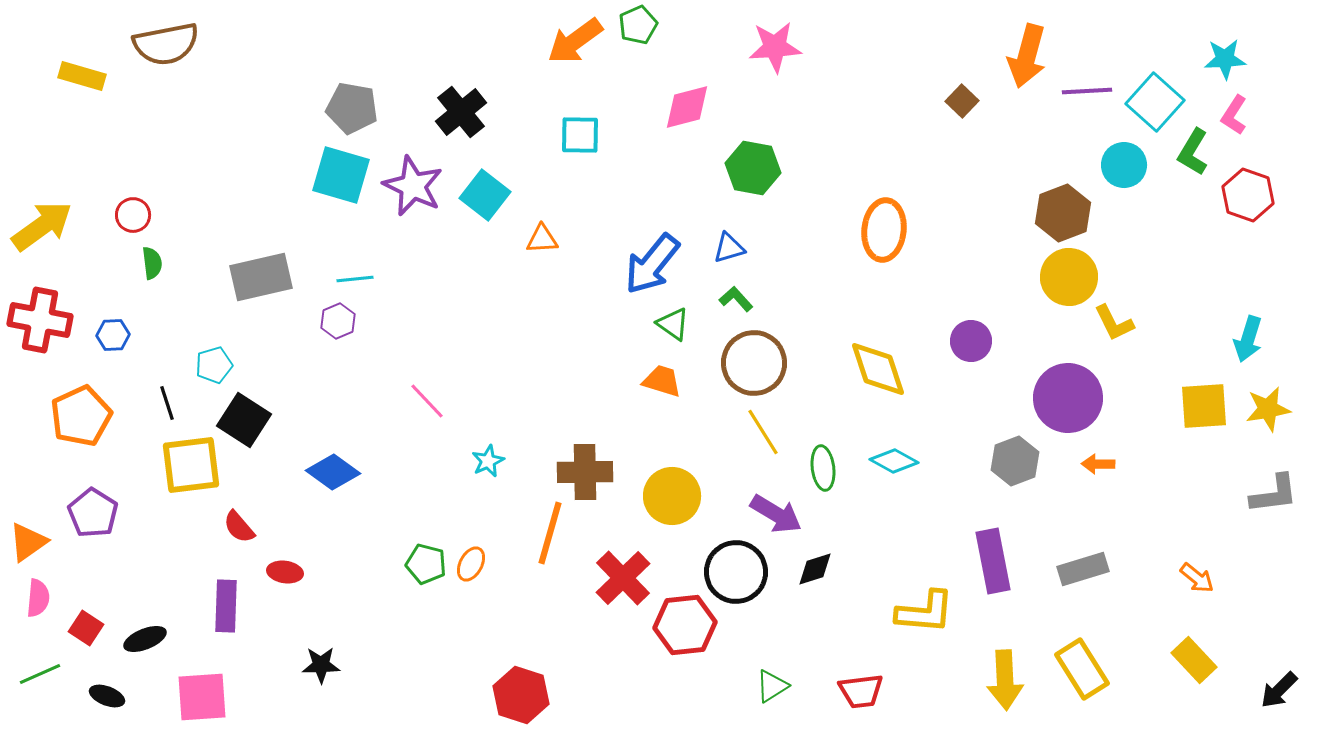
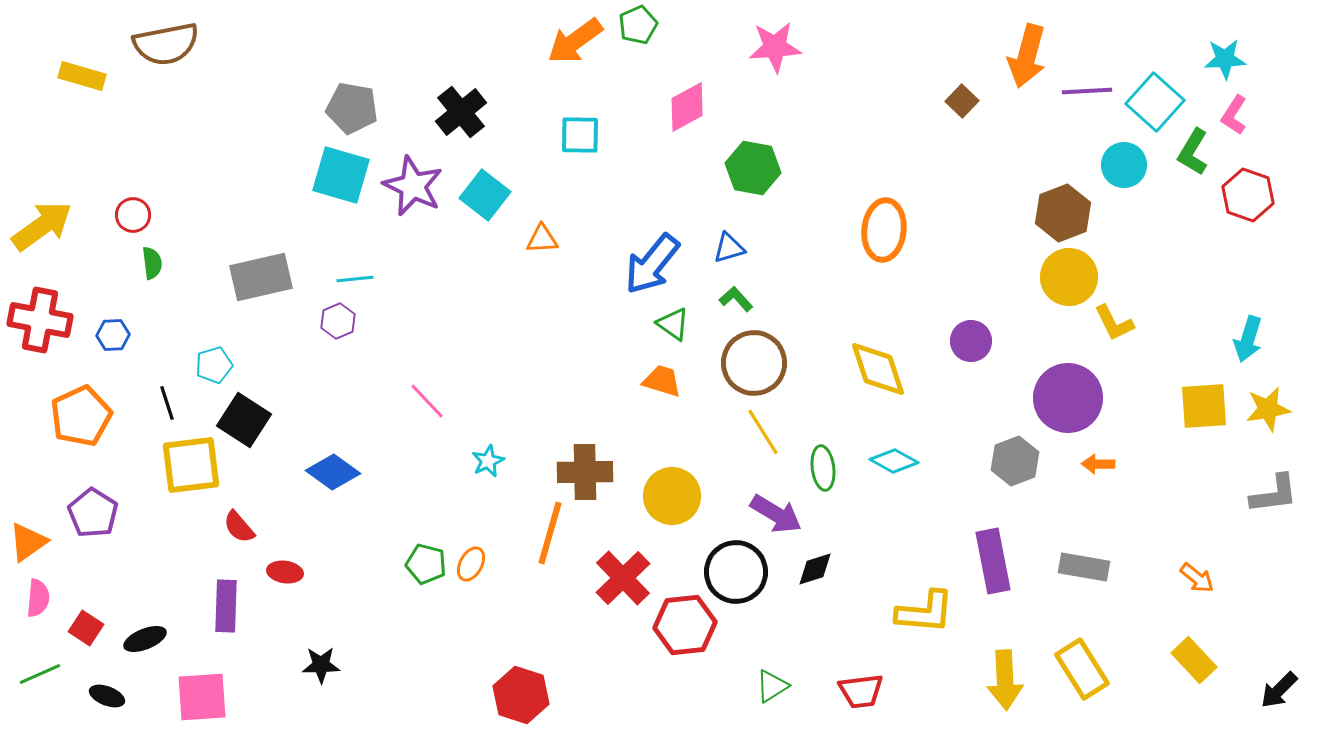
pink diamond at (687, 107): rotated 14 degrees counterclockwise
gray rectangle at (1083, 569): moved 1 px right, 2 px up; rotated 27 degrees clockwise
